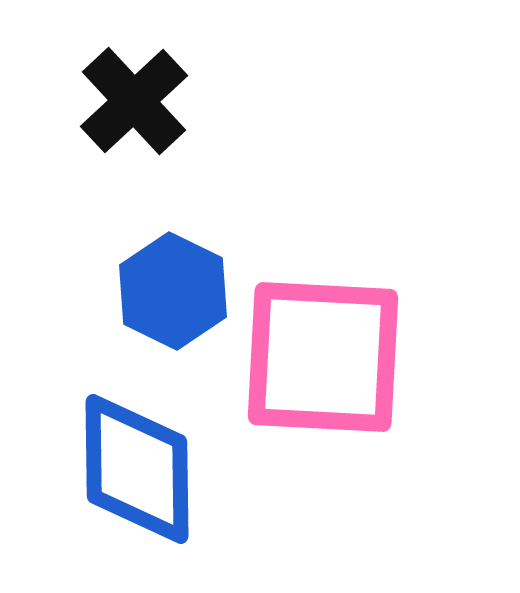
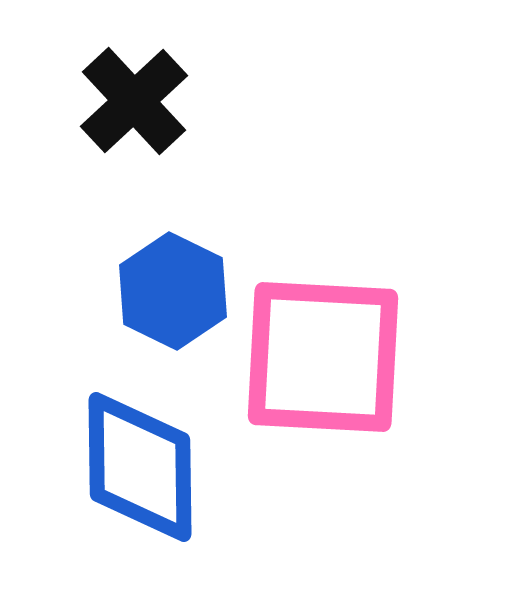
blue diamond: moved 3 px right, 2 px up
